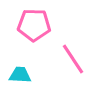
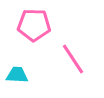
cyan trapezoid: moved 3 px left
